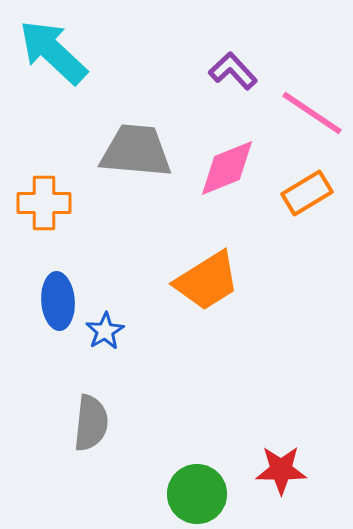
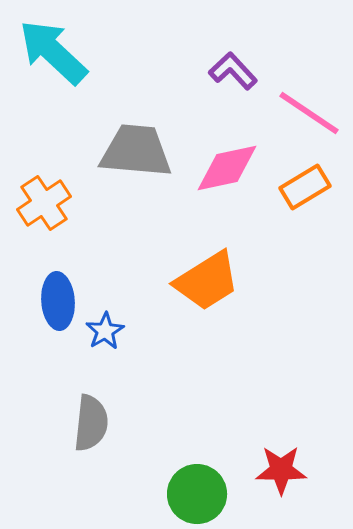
pink line: moved 3 px left
pink diamond: rotated 10 degrees clockwise
orange rectangle: moved 2 px left, 6 px up
orange cross: rotated 34 degrees counterclockwise
